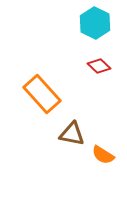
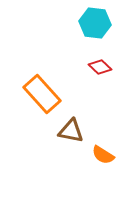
cyan hexagon: rotated 20 degrees counterclockwise
red diamond: moved 1 px right, 1 px down
brown triangle: moved 1 px left, 3 px up
